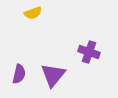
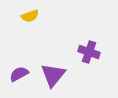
yellow semicircle: moved 3 px left, 3 px down
purple semicircle: rotated 132 degrees counterclockwise
